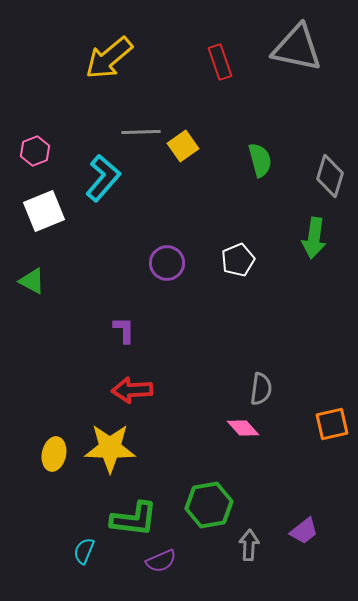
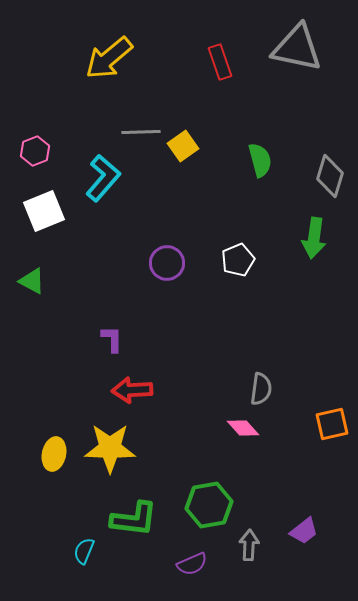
purple L-shape: moved 12 px left, 9 px down
purple semicircle: moved 31 px right, 3 px down
